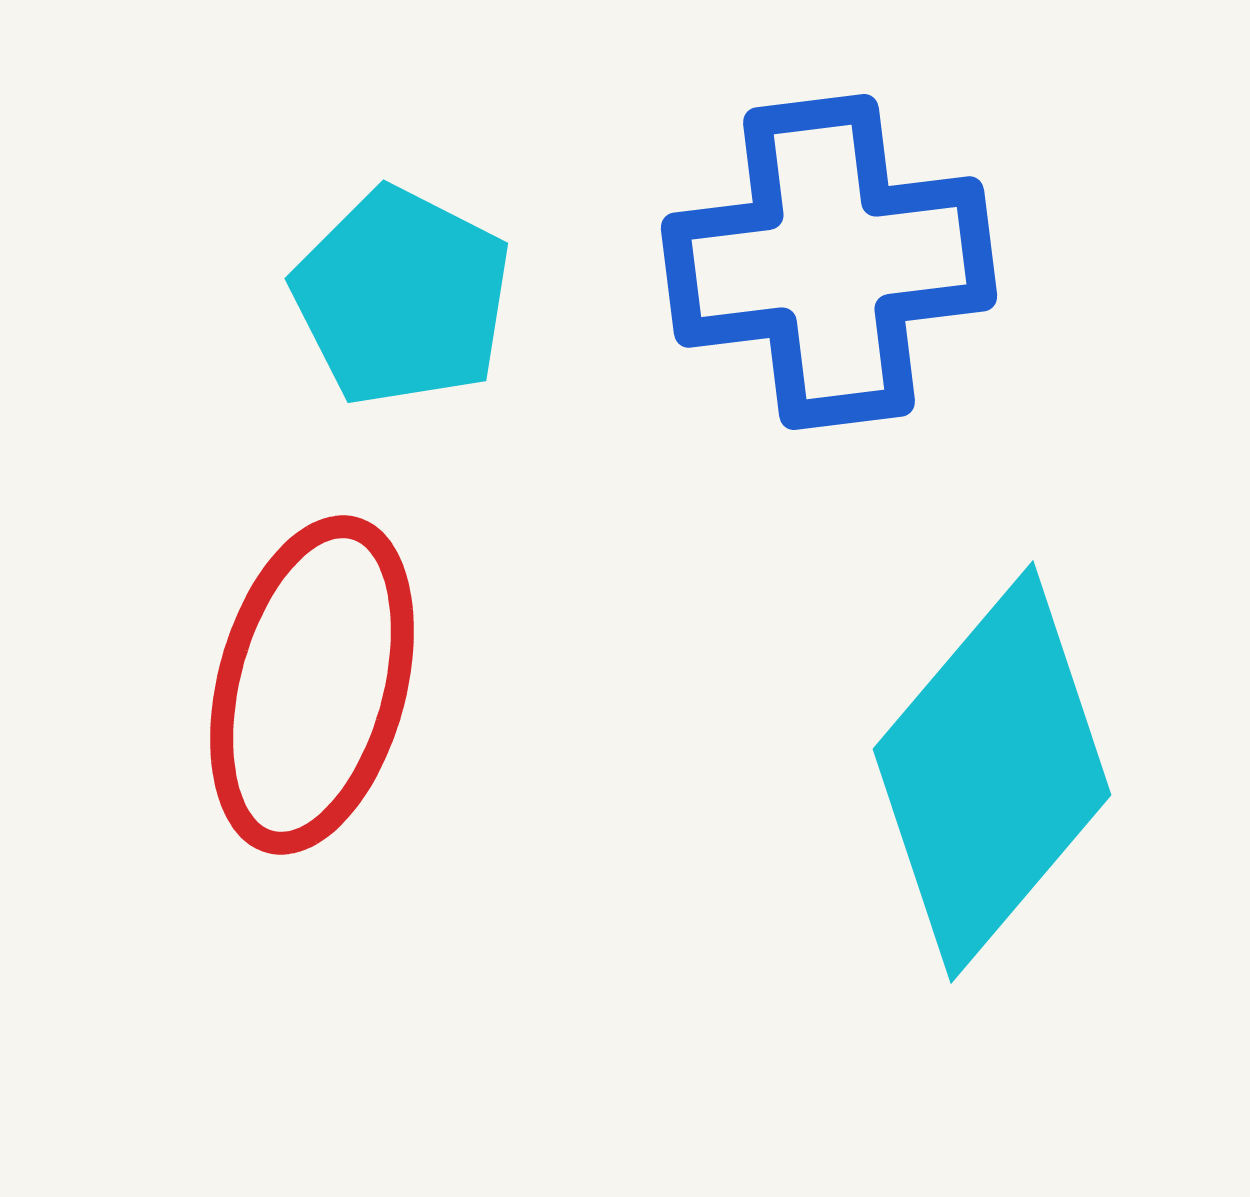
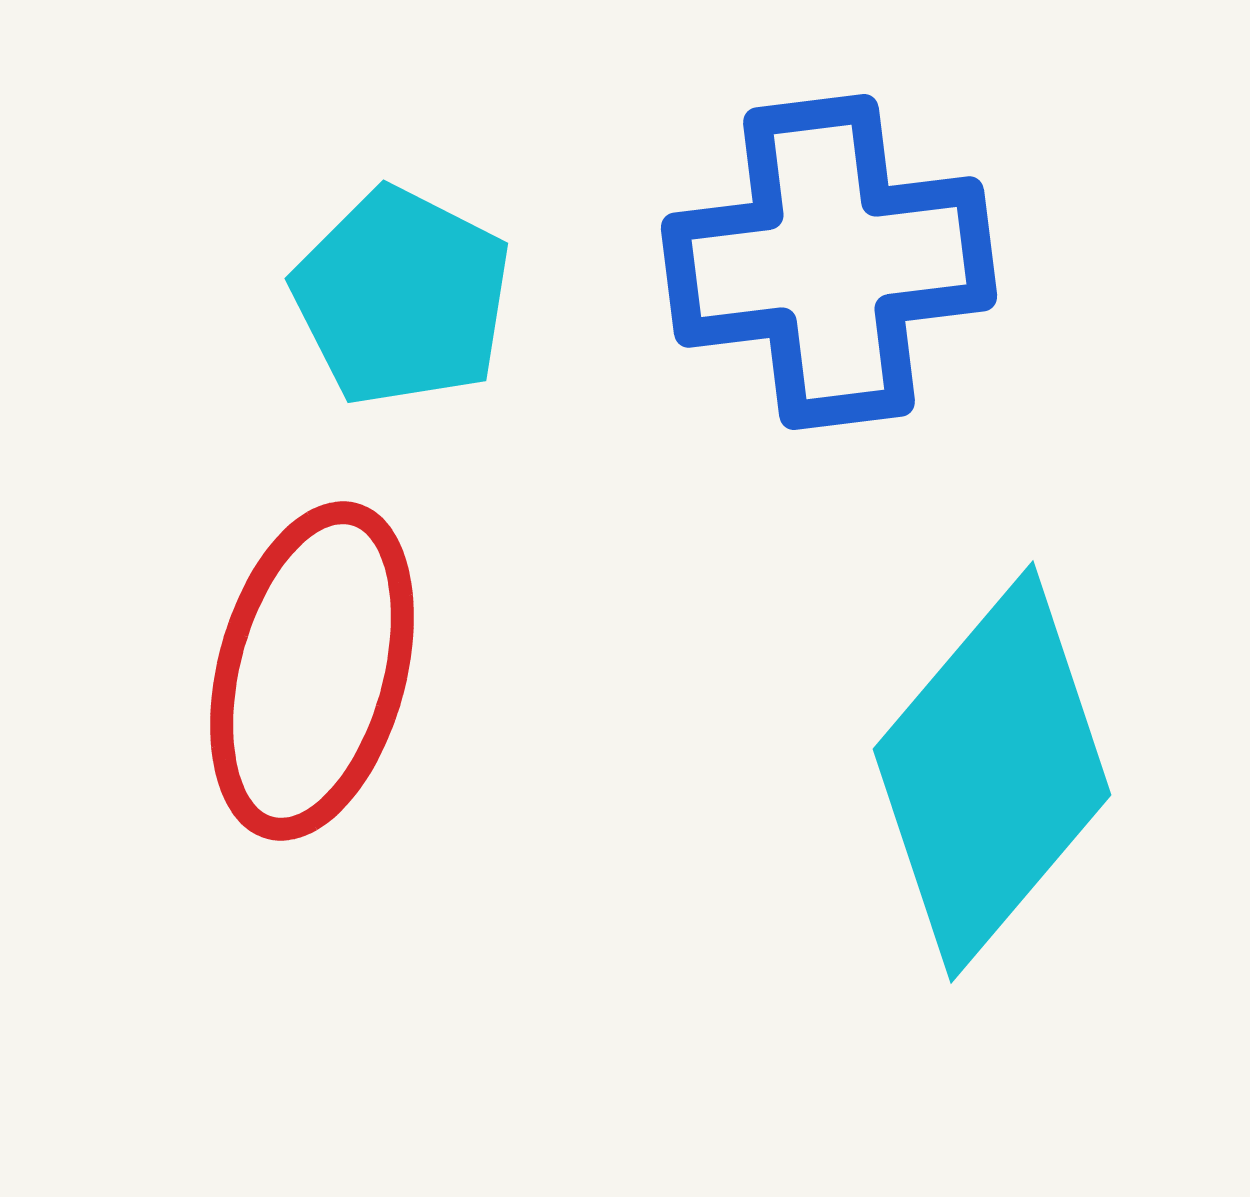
red ellipse: moved 14 px up
